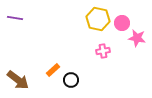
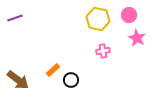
purple line: rotated 28 degrees counterclockwise
pink circle: moved 7 px right, 8 px up
pink star: rotated 18 degrees clockwise
